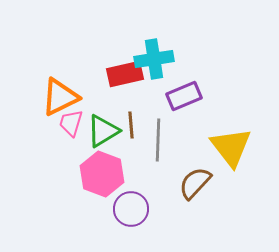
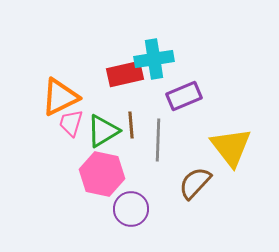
pink hexagon: rotated 9 degrees counterclockwise
